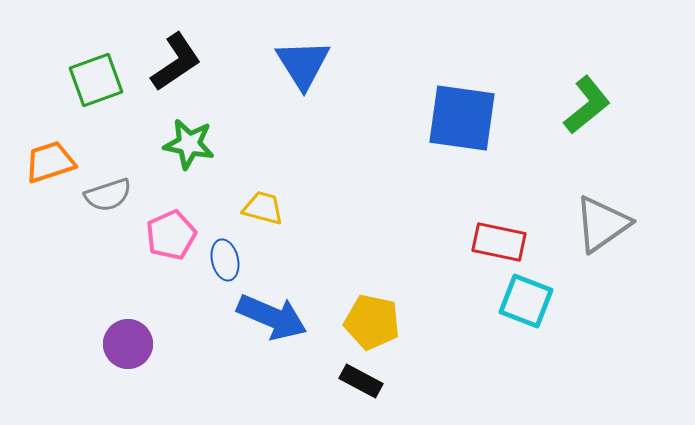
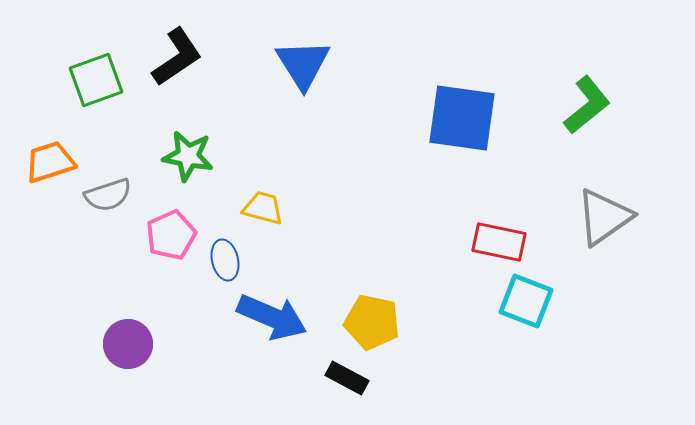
black L-shape: moved 1 px right, 5 px up
green star: moved 1 px left, 12 px down
gray triangle: moved 2 px right, 7 px up
black rectangle: moved 14 px left, 3 px up
